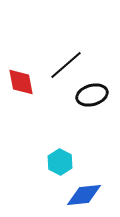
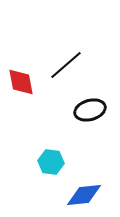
black ellipse: moved 2 px left, 15 px down
cyan hexagon: moved 9 px left; rotated 20 degrees counterclockwise
